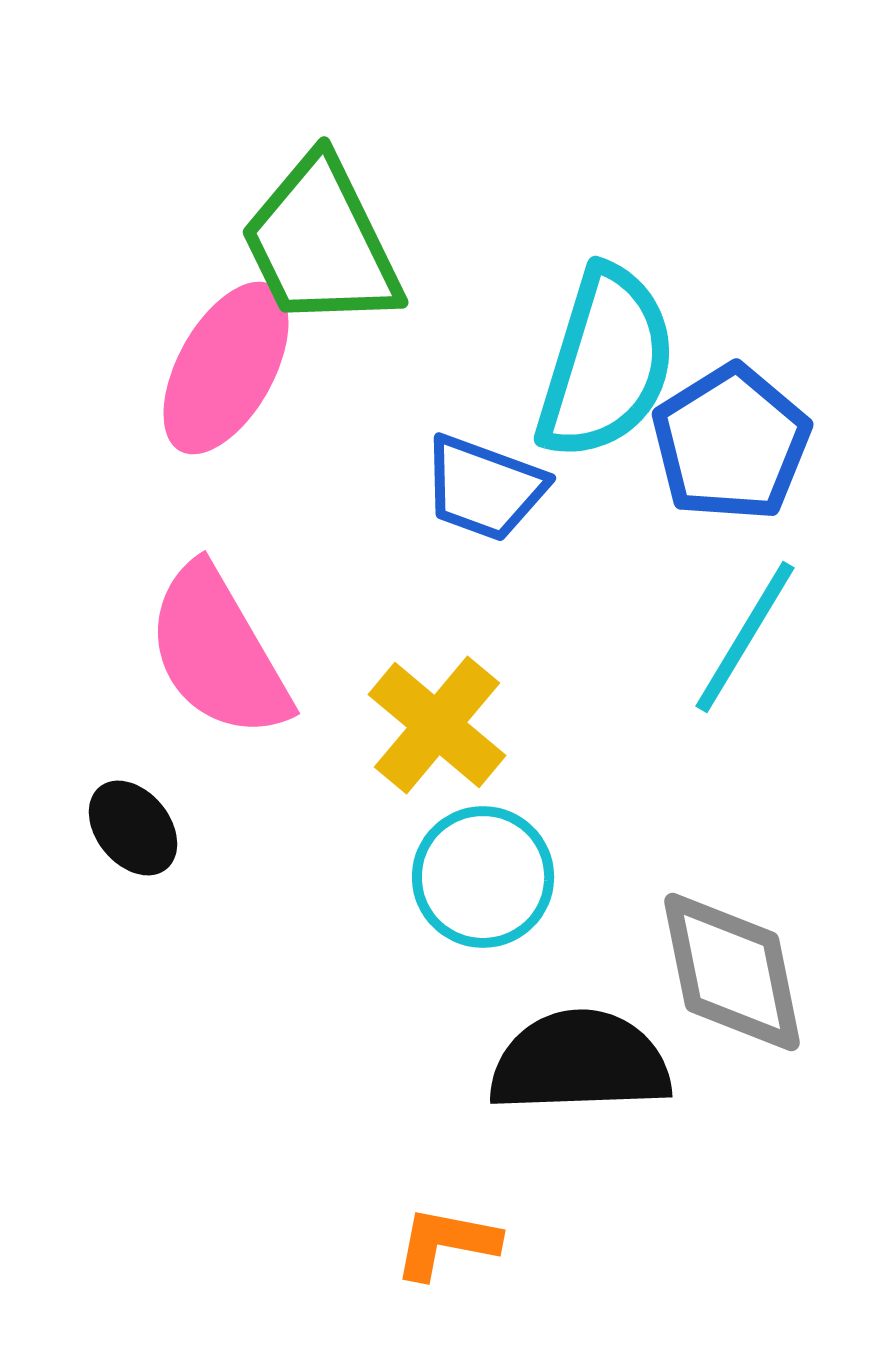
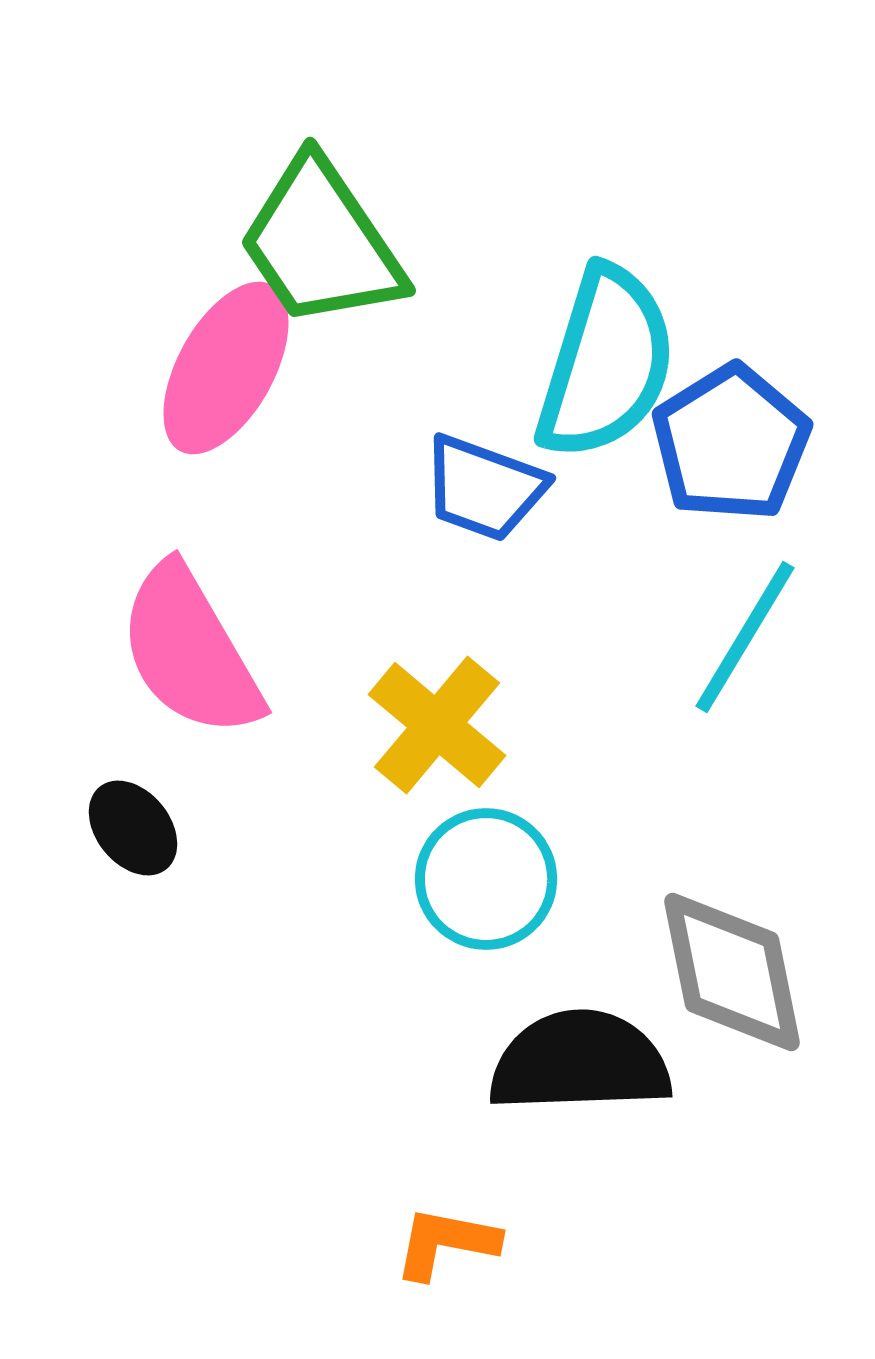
green trapezoid: rotated 8 degrees counterclockwise
pink semicircle: moved 28 px left, 1 px up
cyan circle: moved 3 px right, 2 px down
